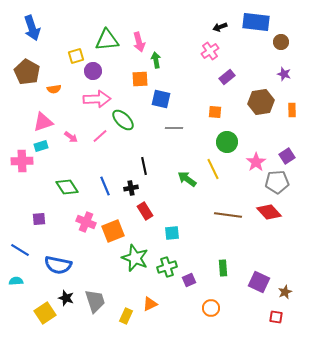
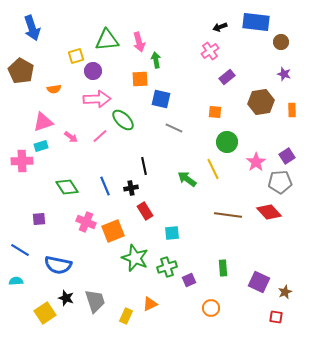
brown pentagon at (27, 72): moved 6 px left, 1 px up
gray line at (174, 128): rotated 24 degrees clockwise
gray pentagon at (277, 182): moved 3 px right
